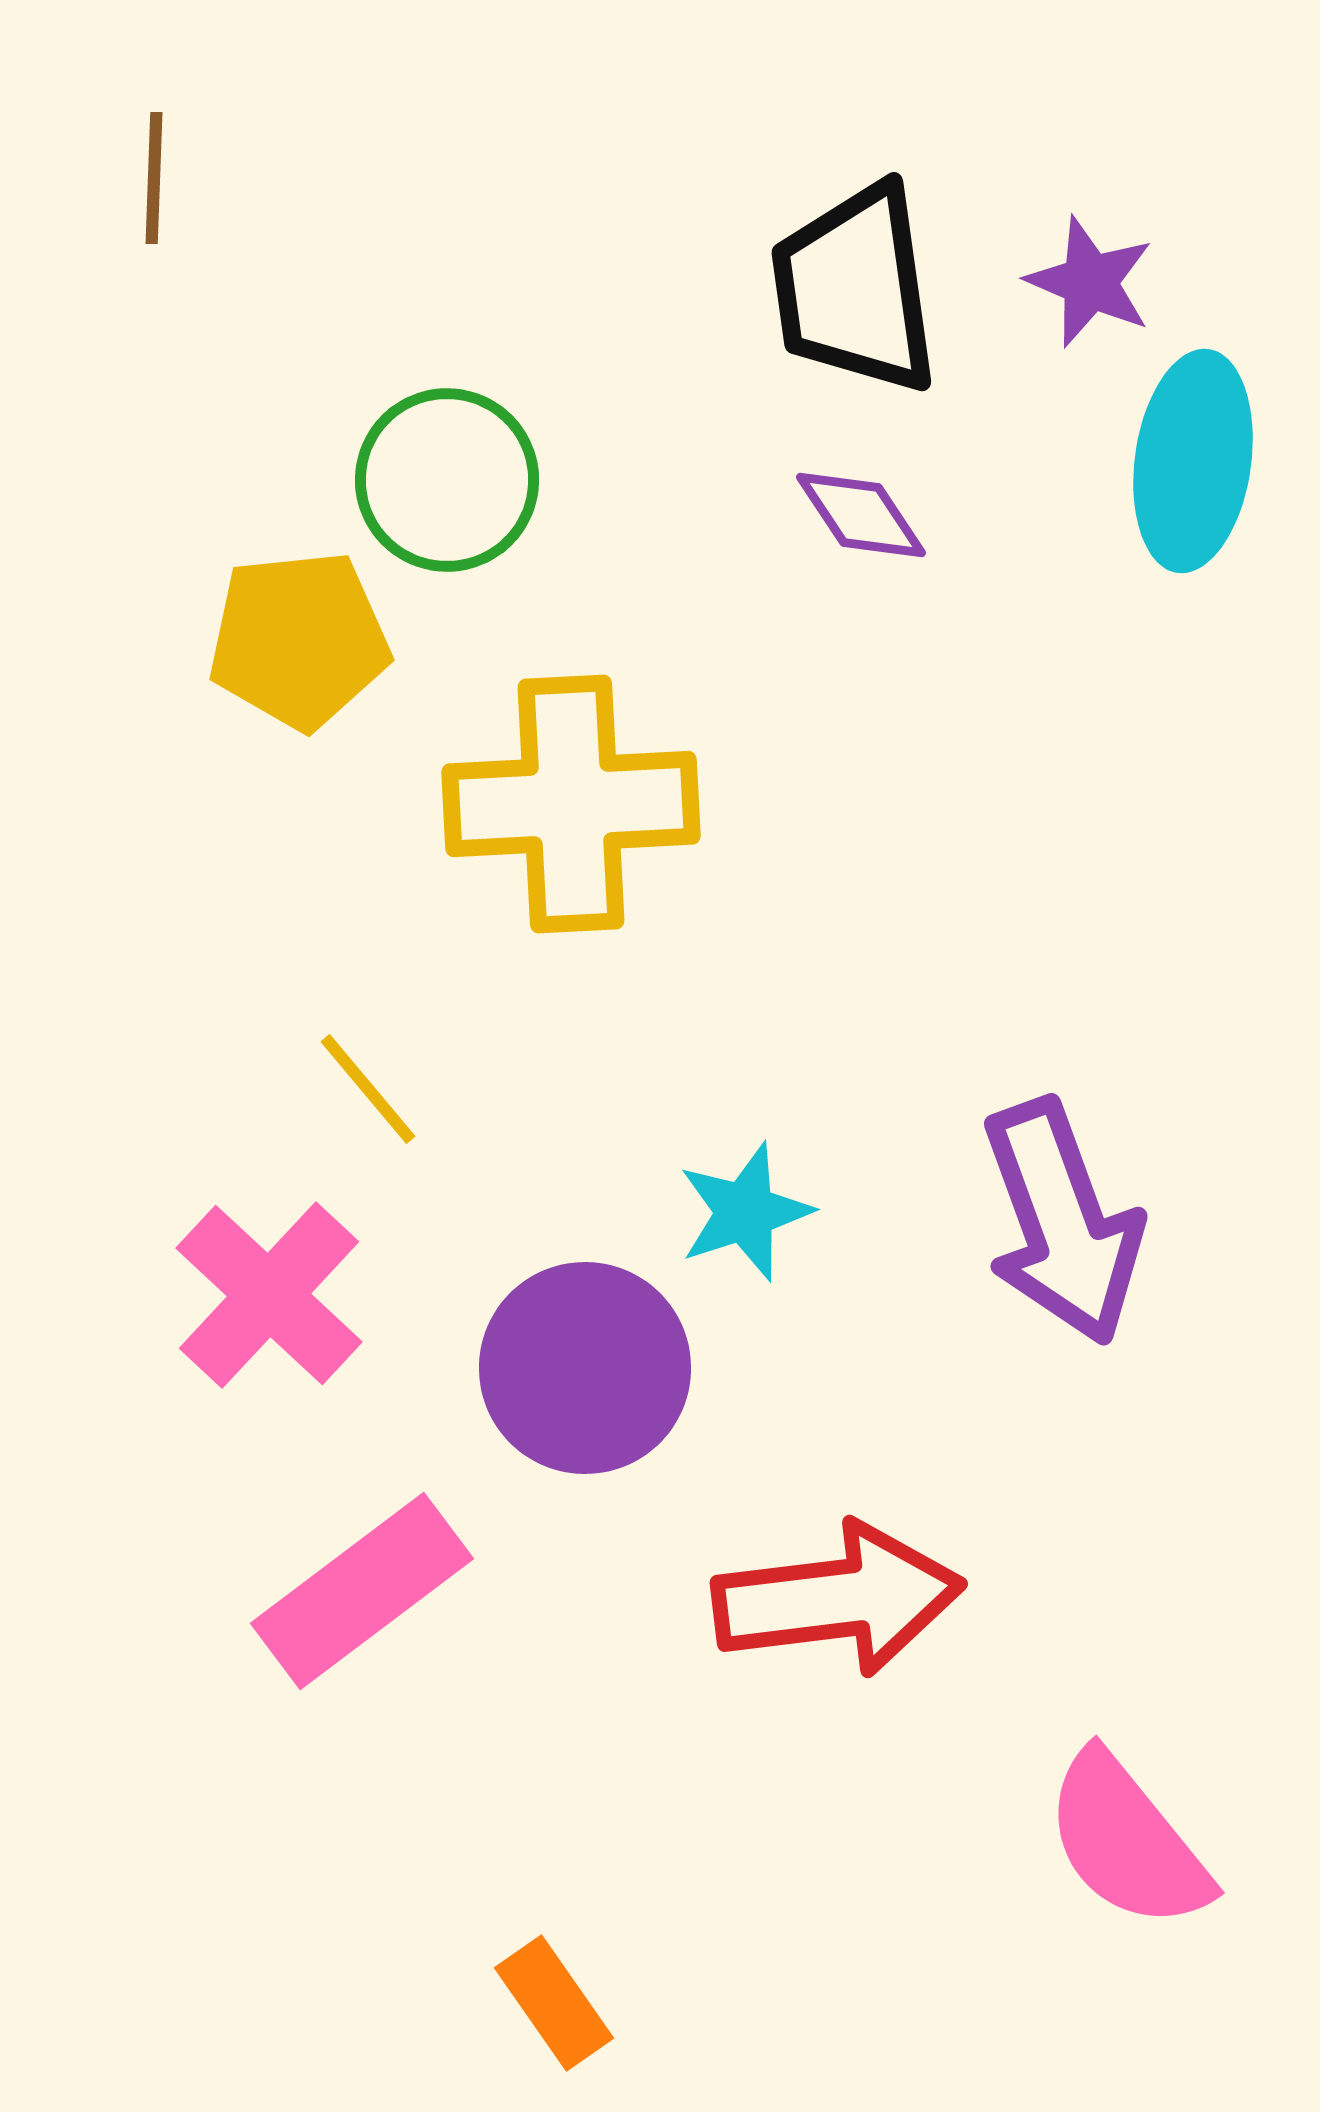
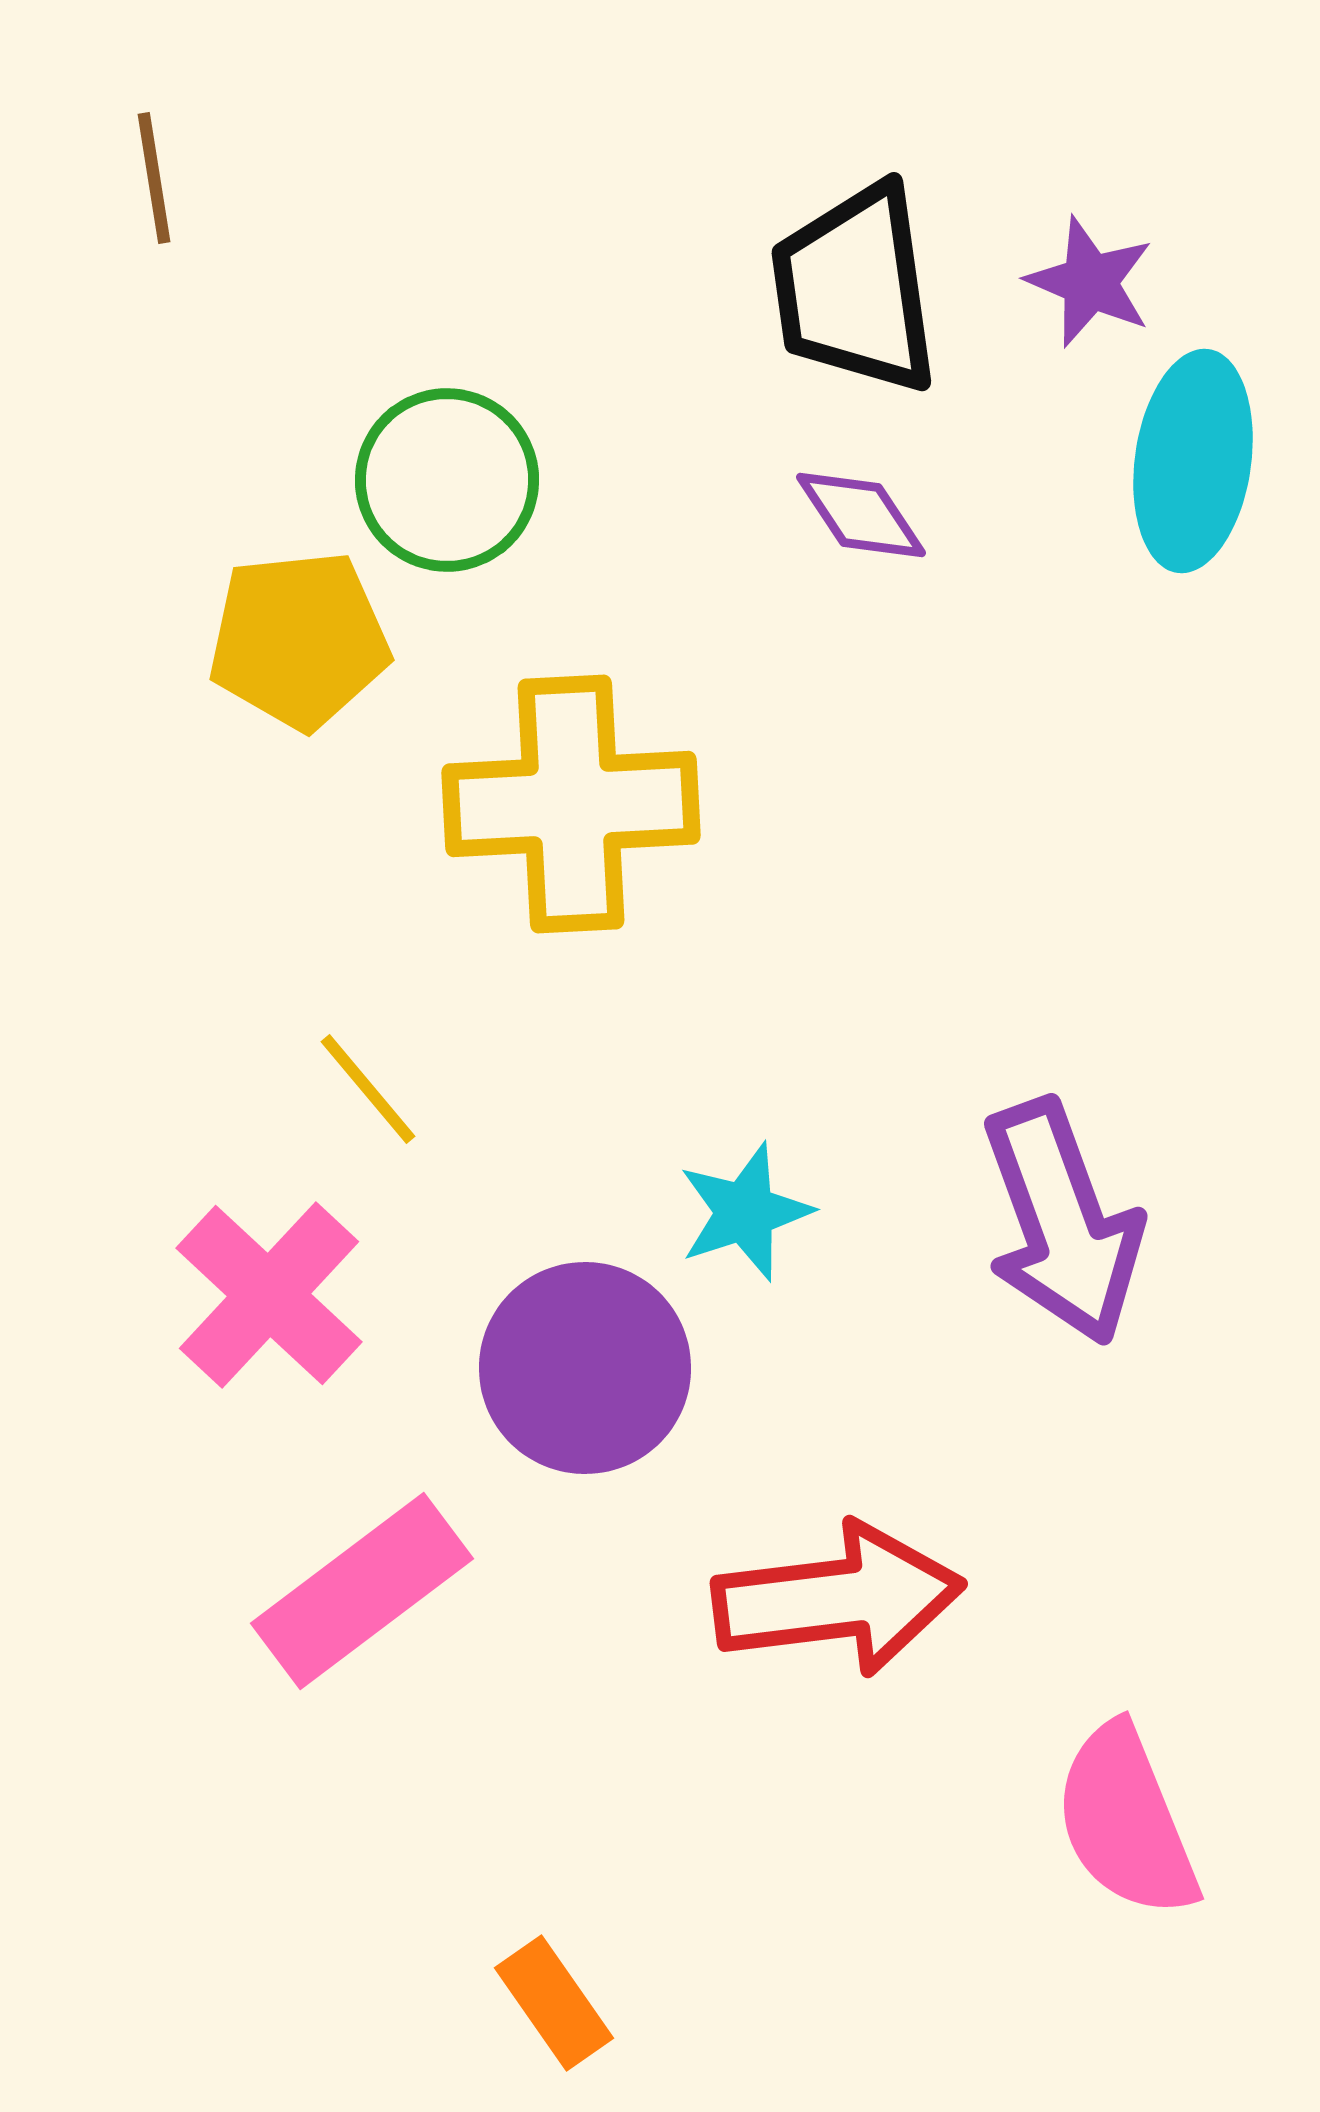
brown line: rotated 11 degrees counterclockwise
pink semicircle: moved 1 px left, 20 px up; rotated 17 degrees clockwise
